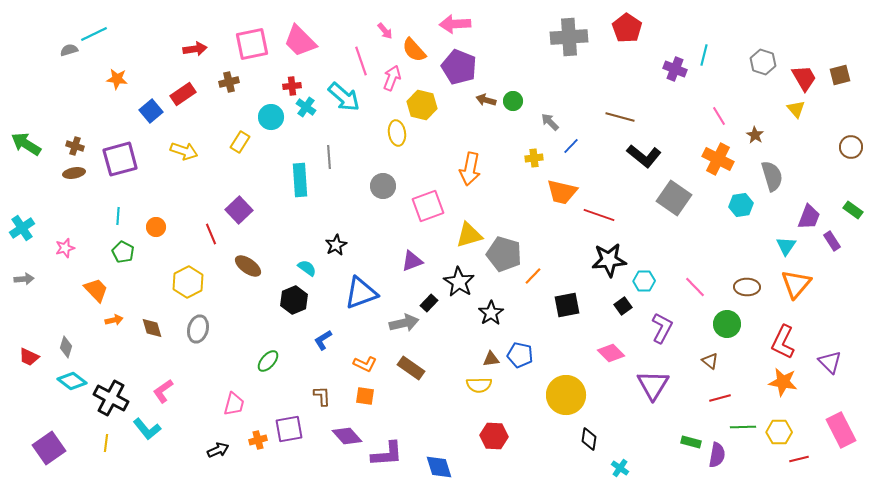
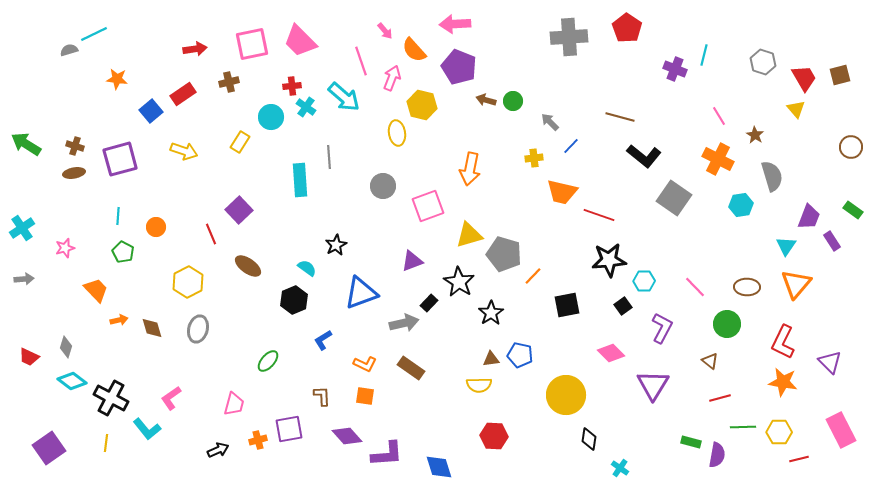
orange arrow at (114, 320): moved 5 px right
pink L-shape at (163, 391): moved 8 px right, 7 px down
